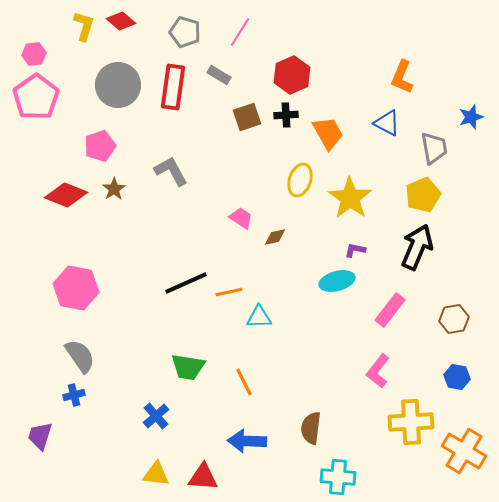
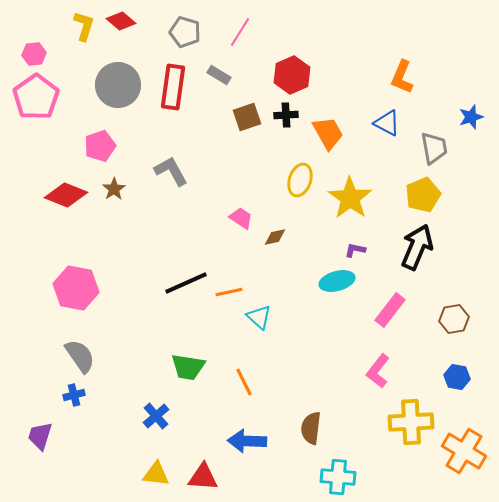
cyan triangle at (259, 317): rotated 44 degrees clockwise
